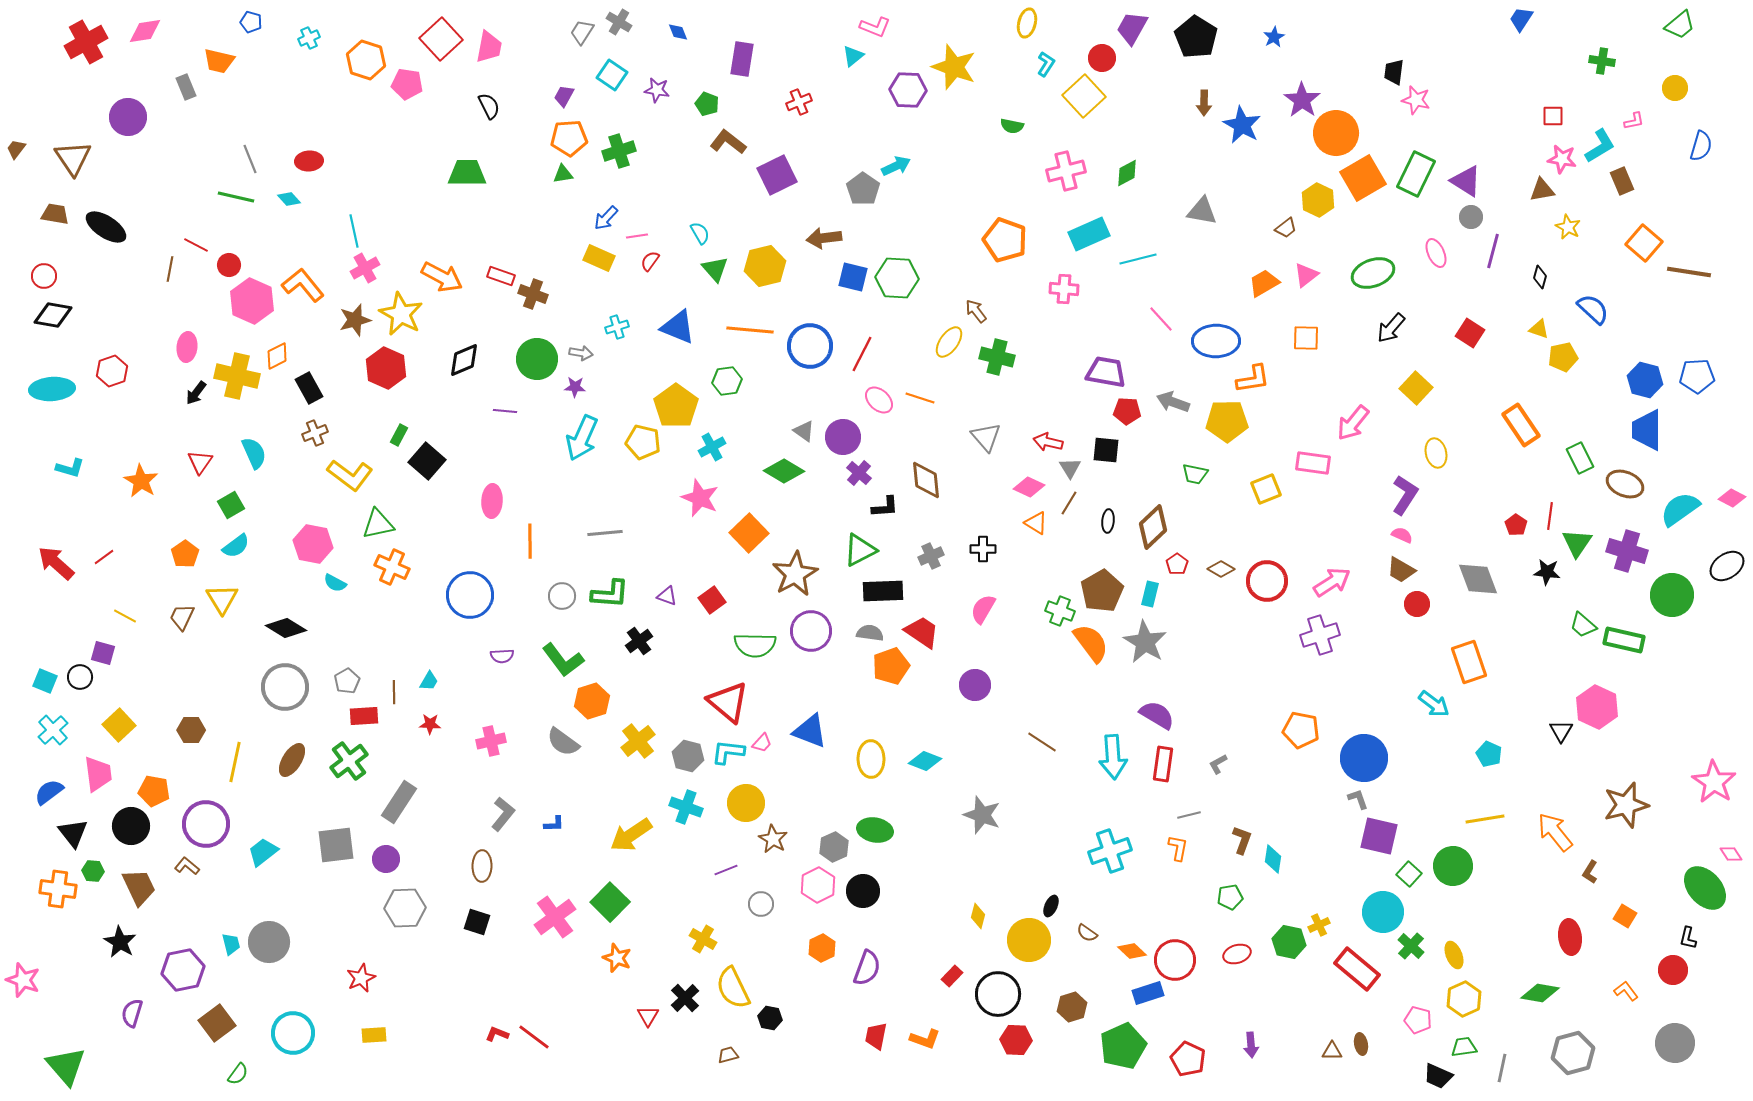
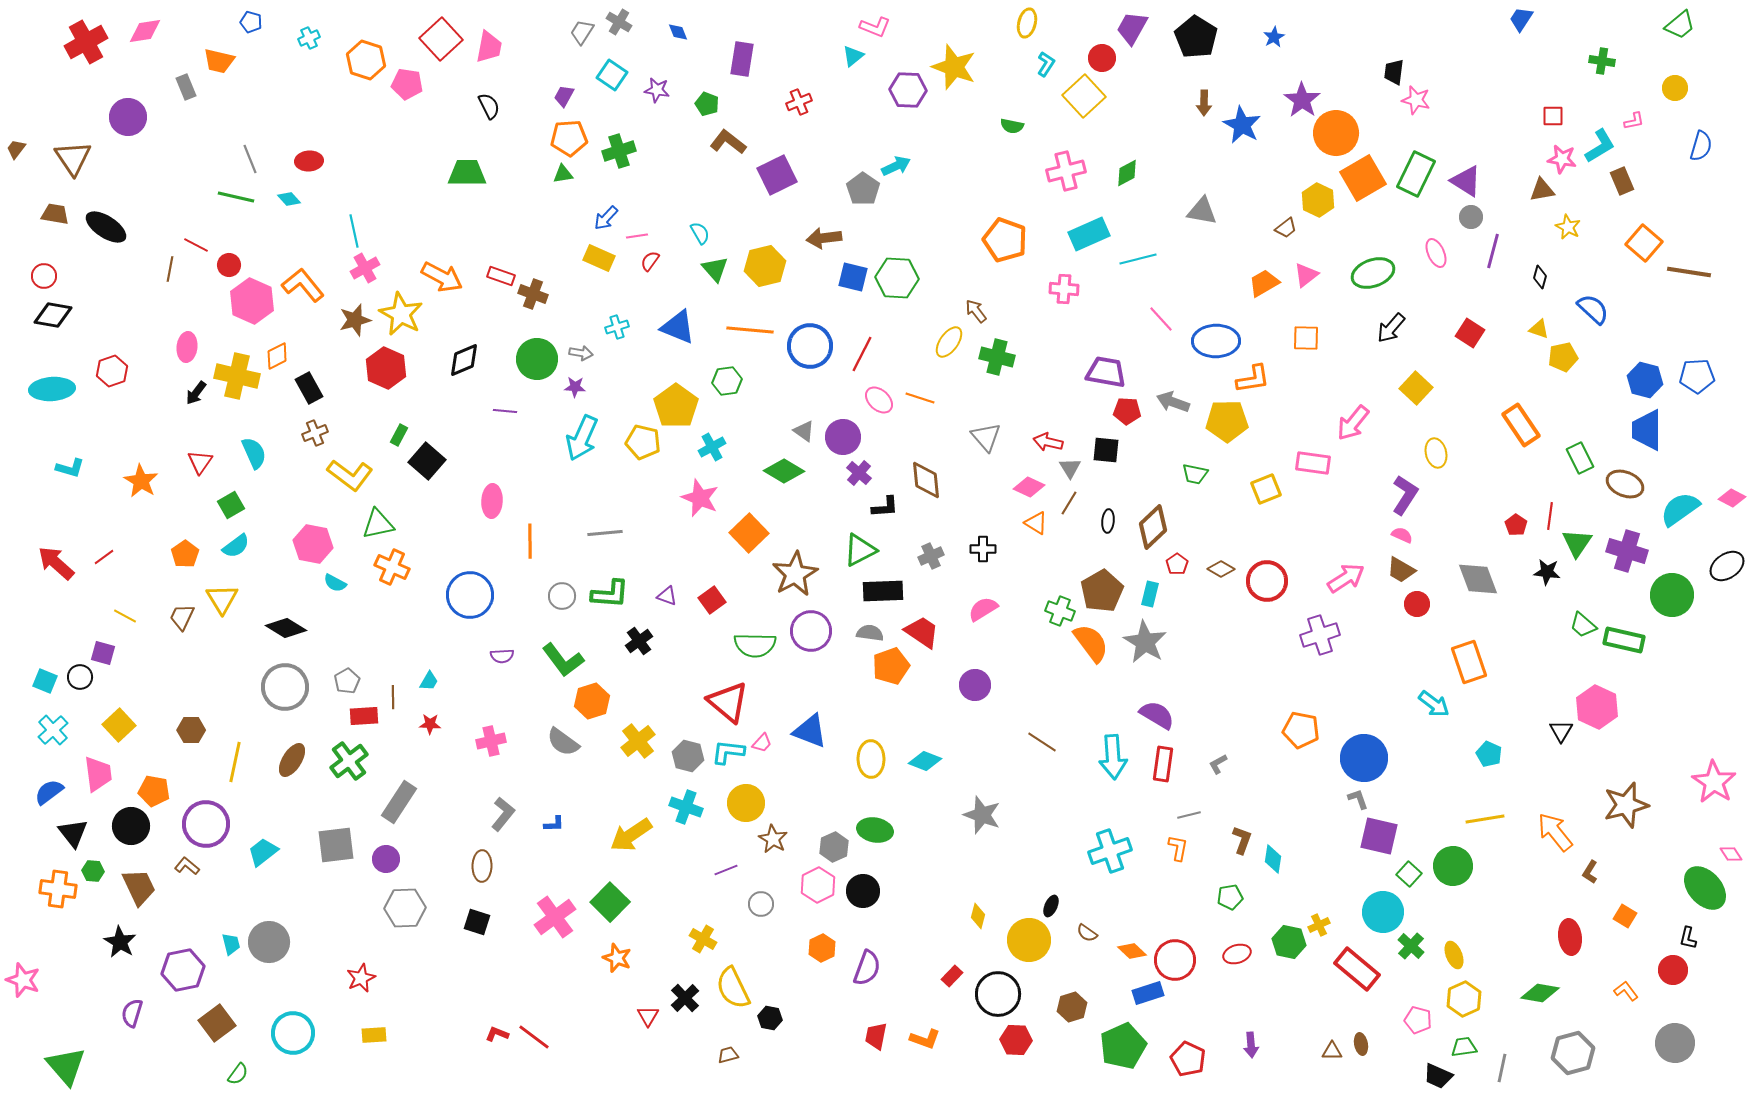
pink arrow at (1332, 582): moved 14 px right, 4 px up
pink semicircle at (983, 609): rotated 28 degrees clockwise
brown line at (394, 692): moved 1 px left, 5 px down
